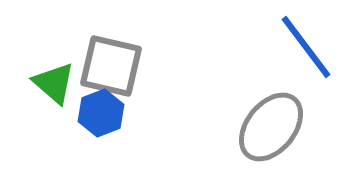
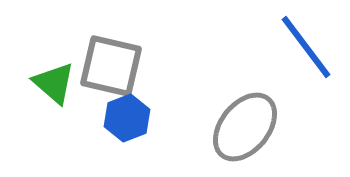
blue hexagon: moved 26 px right, 5 px down
gray ellipse: moved 26 px left
